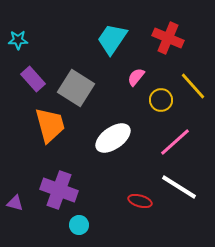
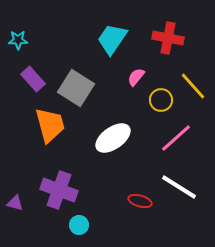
red cross: rotated 12 degrees counterclockwise
pink line: moved 1 px right, 4 px up
